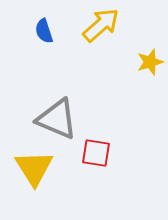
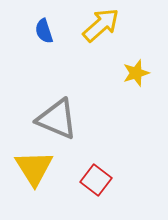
yellow star: moved 14 px left, 11 px down
red square: moved 27 px down; rotated 28 degrees clockwise
